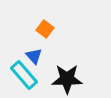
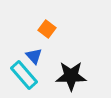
orange square: moved 2 px right
black star: moved 4 px right, 3 px up
